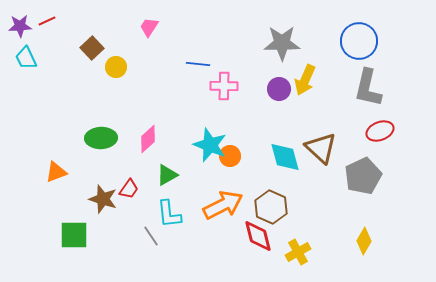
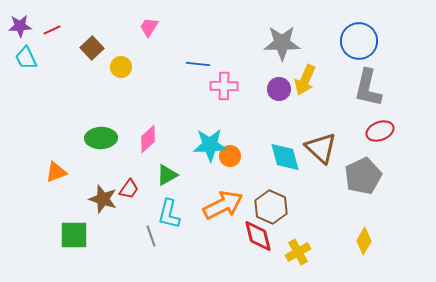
red line: moved 5 px right, 9 px down
yellow circle: moved 5 px right
cyan star: rotated 24 degrees counterclockwise
cyan L-shape: rotated 20 degrees clockwise
gray line: rotated 15 degrees clockwise
